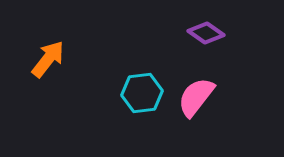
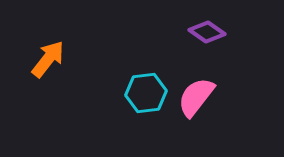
purple diamond: moved 1 px right, 1 px up
cyan hexagon: moved 4 px right
